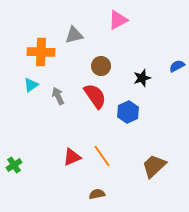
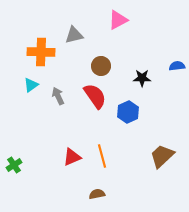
blue semicircle: rotated 21 degrees clockwise
black star: rotated 18 degrees clockwise
orange line: rotated 20 degrees clockwise
brown trapezoid: moved 8 px right, 10 px up
